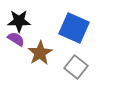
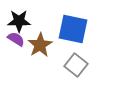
blue square: moved 1 px left, 1 px down; rotated 12 degrees counterclockwise
brown star: moved 8 px up
gray square: moved 2 px up
